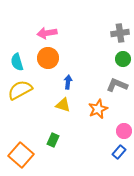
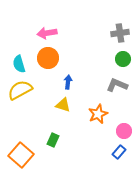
cyan semicircle: moved 2 px right, 2 px down
orange star: moved 5 px down
